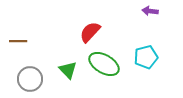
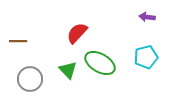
purple arrow: moved 3 px left, 6 px down
red semicircle: moved 13 px left, 1 px down
green ellipse: moved 4 px left, 1 px up
